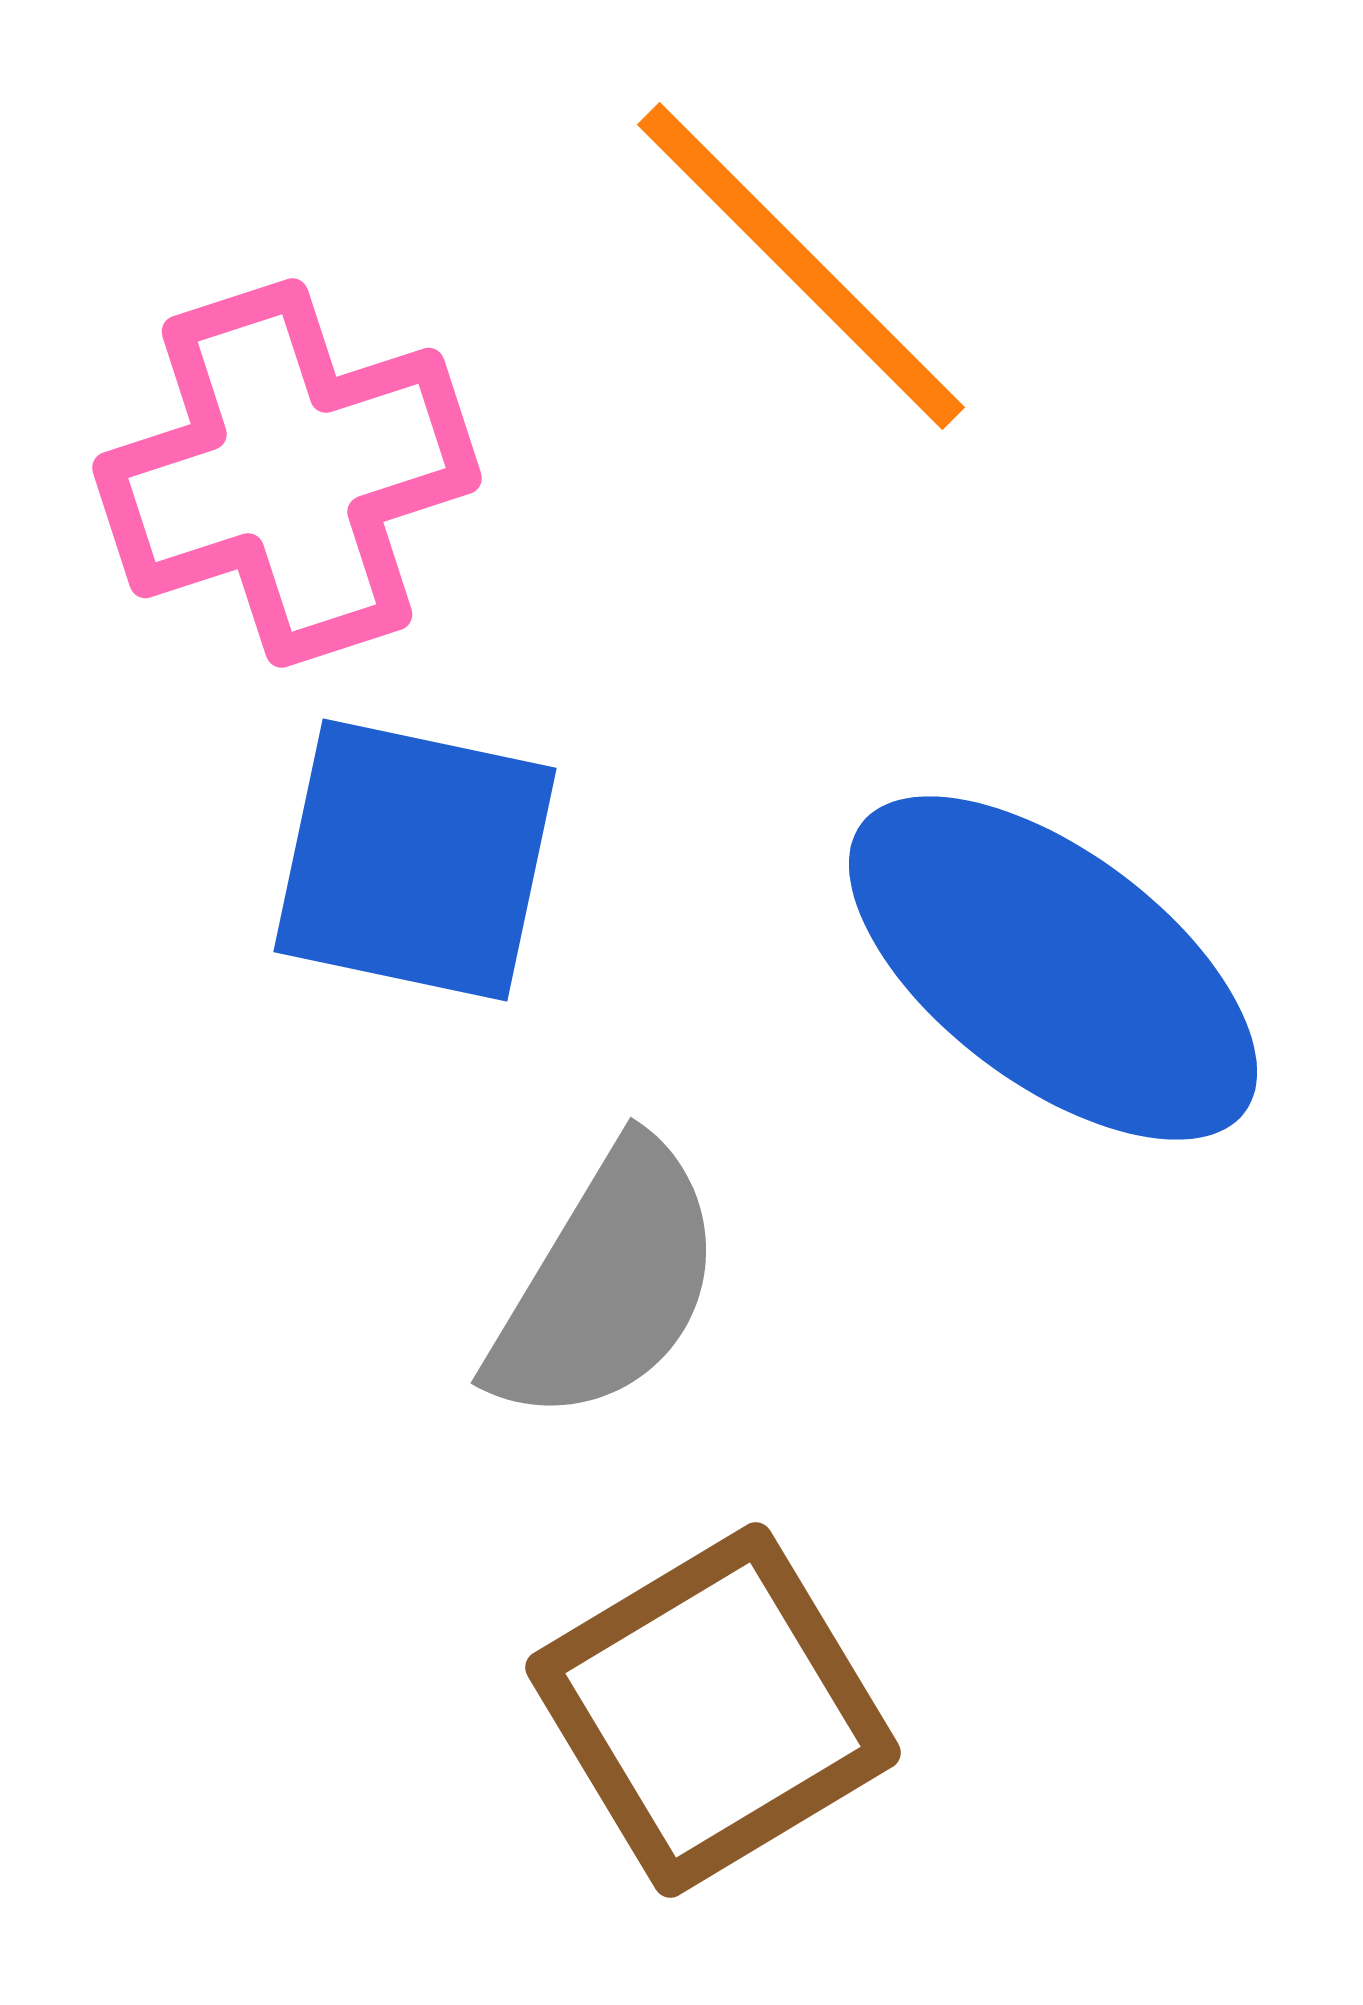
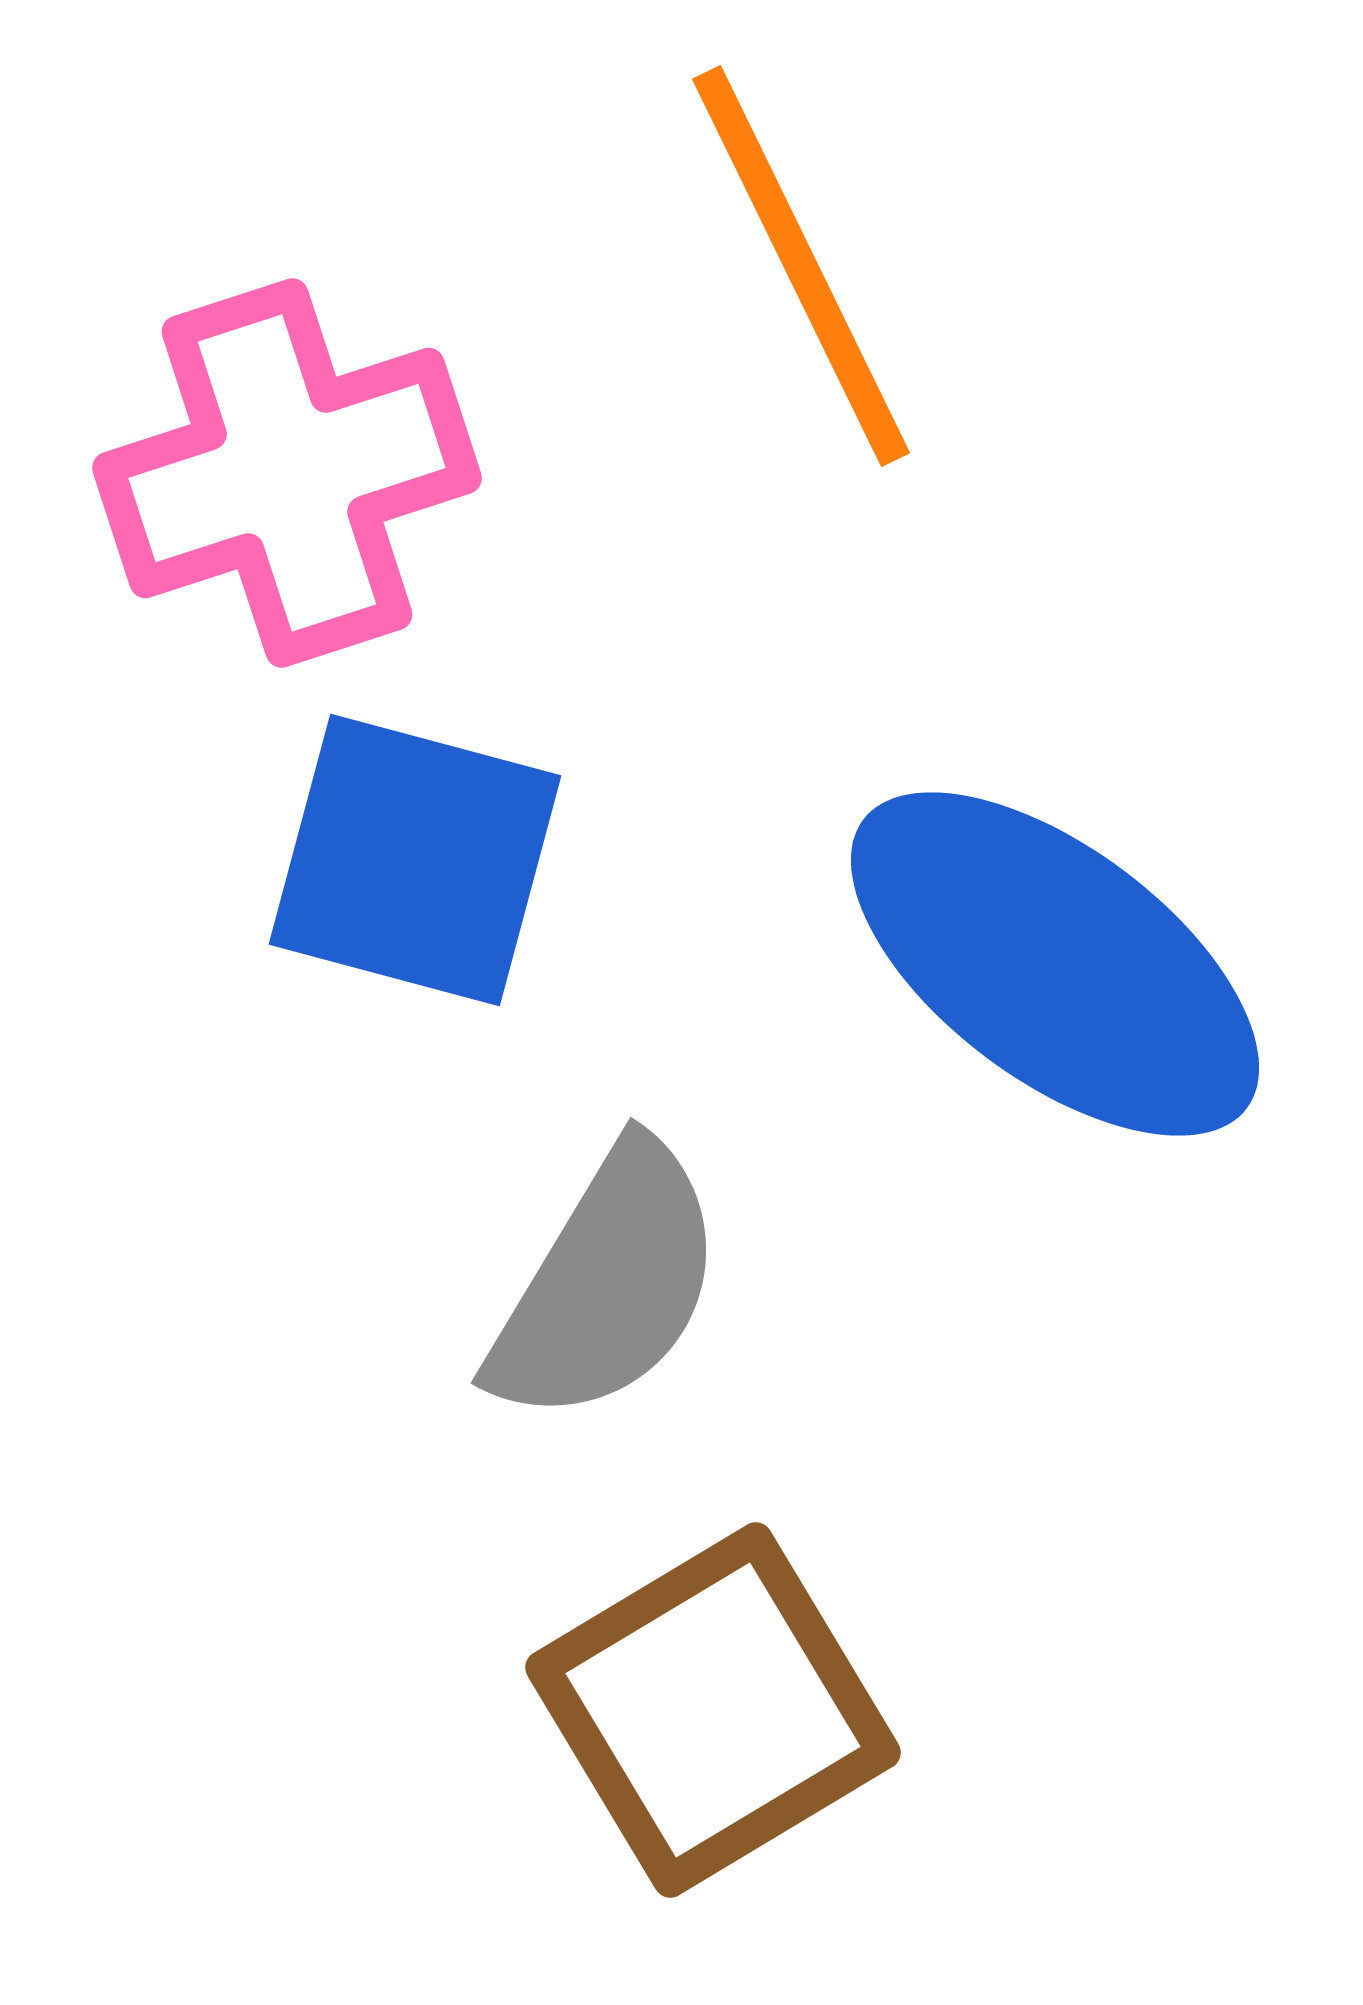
orange line: rotated 19 degrees clockwise
blue square: rotated 3 degrees clockwise
blue ellipse: moved 2 px right, 4 px up
